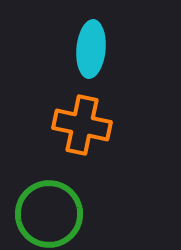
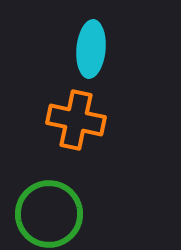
orange cross: moved 6 px left, 5 px up
